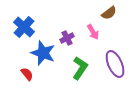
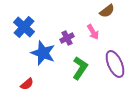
brown semicircle: moved 2 px left, 2 px up
red semicircle: moved 10 px down; rotated 88 degrees clockwise
